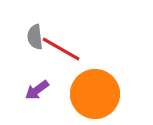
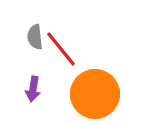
red line: rotated 21 degrees clockwise
purple arrow: moved 4 px left, 1 px up; rotated 45 degrees counterclockwise
